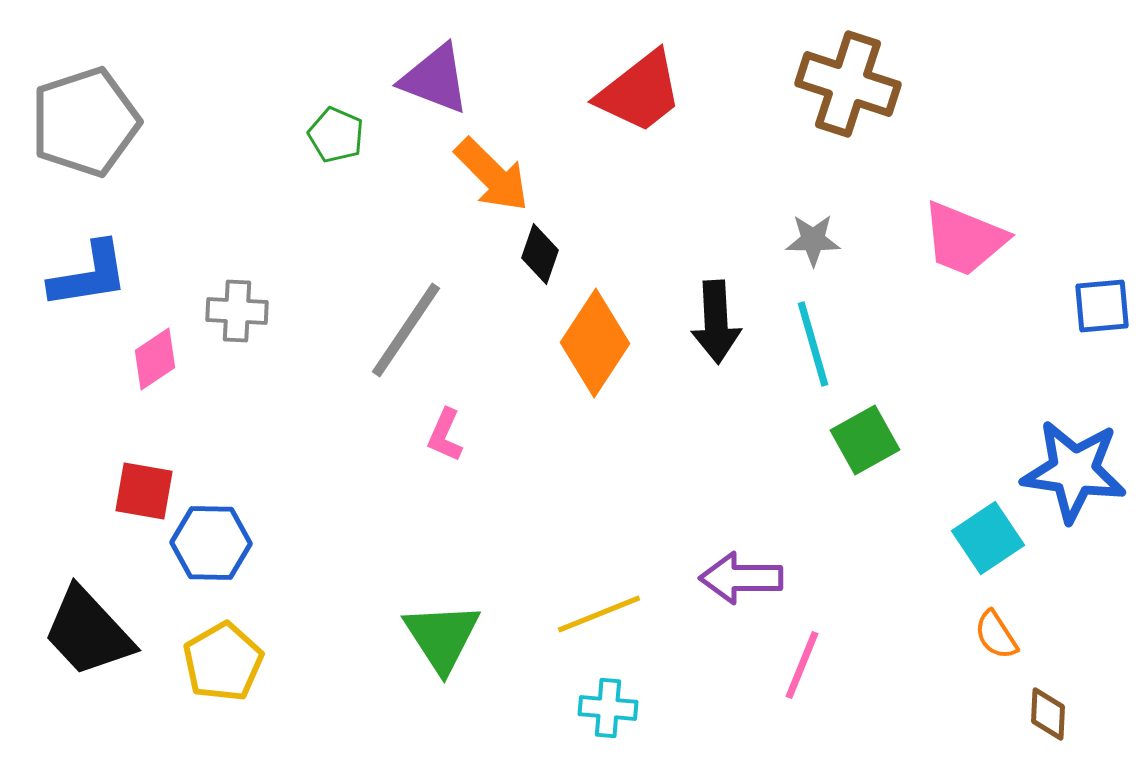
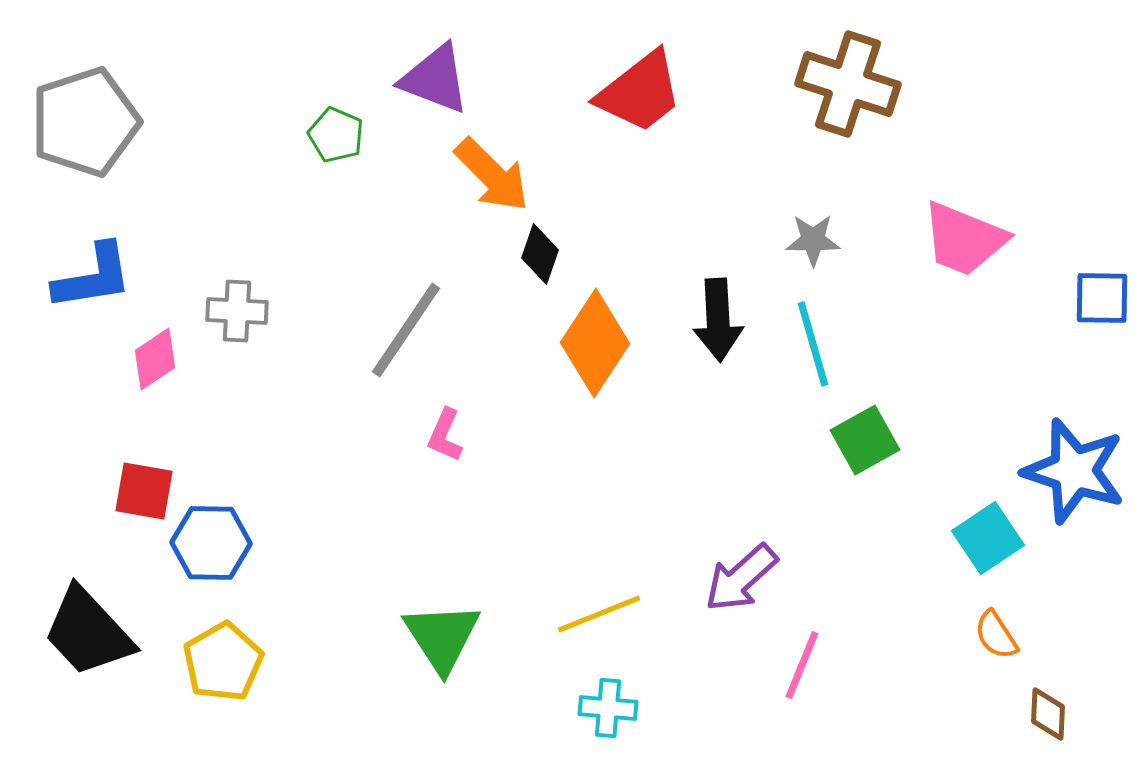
blue L-shape: moved 4 px right, 2 px down
blue square: moved 8 px up; rotated 6 degrees clockwise
black arrow: moved 2 px right, 2 px up
blue star: rotated 10 degrees clockwise
purple arrow: rotated 42 degrees counterclockwise
